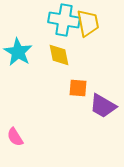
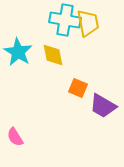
cyan cross: moved 1 px right
yellow diamond: moved 6 px left
orange square: rotated 18 degrees clockwise
